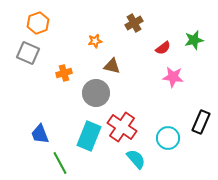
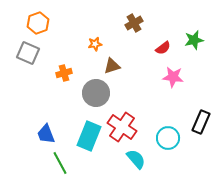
orange star: moved 3 px down
brown triangle: rotated 30 degrees counterclockwise
blue trapezoid: moved 6 px right
